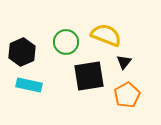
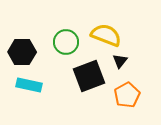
black hexagon: rotated 24 degrees clockwise
black triangle: moved 4 px left, 1 px up
black square: rotated 12 degrees counterclockwise
